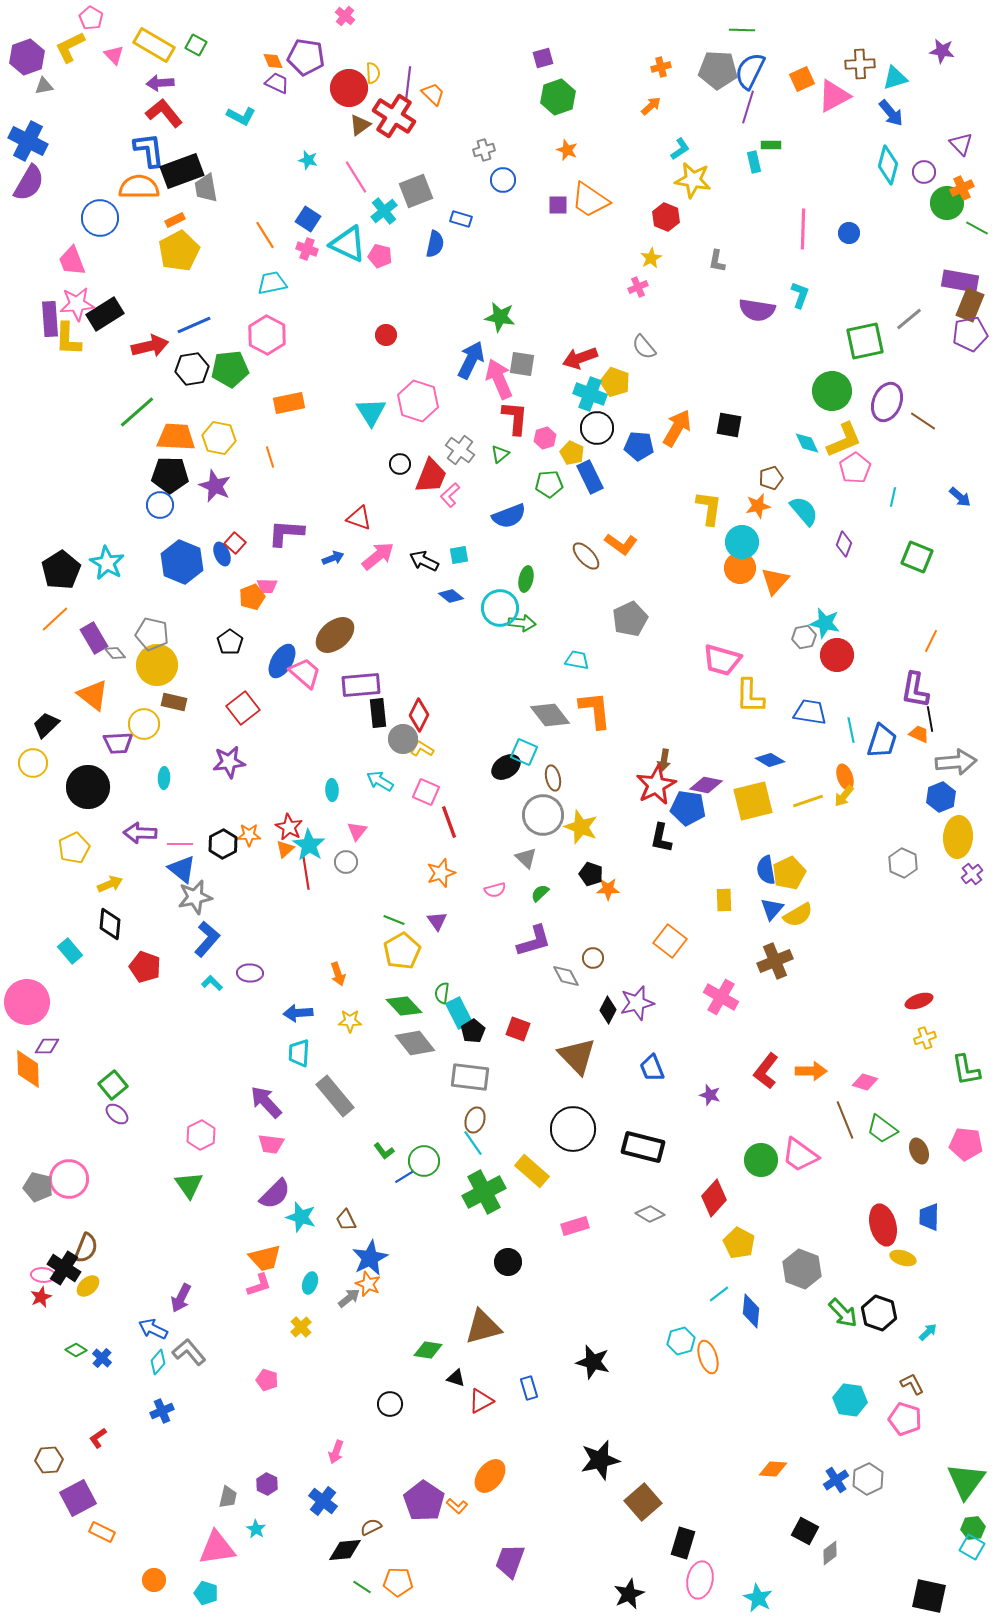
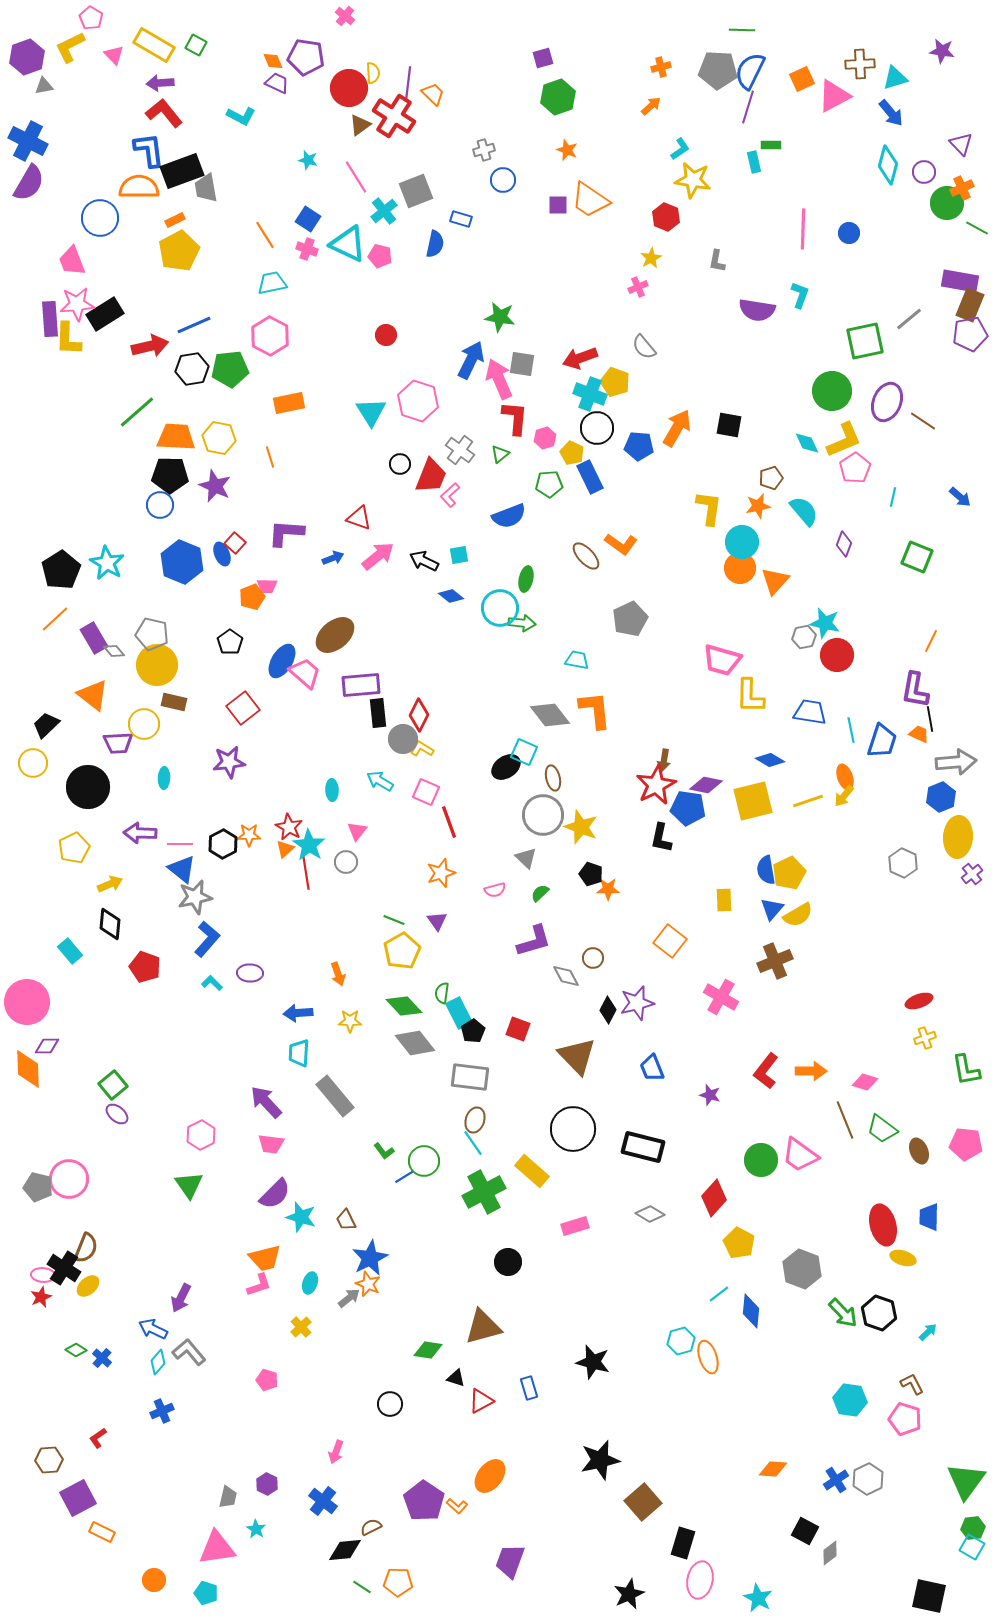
pink hexagon at (267, 335): moved 3 px right, 1 px down
gray diamond at (115, 653): moved 1 px left, 2 px up
